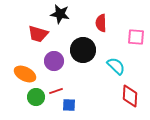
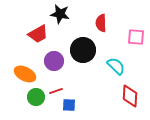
red trapezoid: rotated 45 degrees counterclockwise
